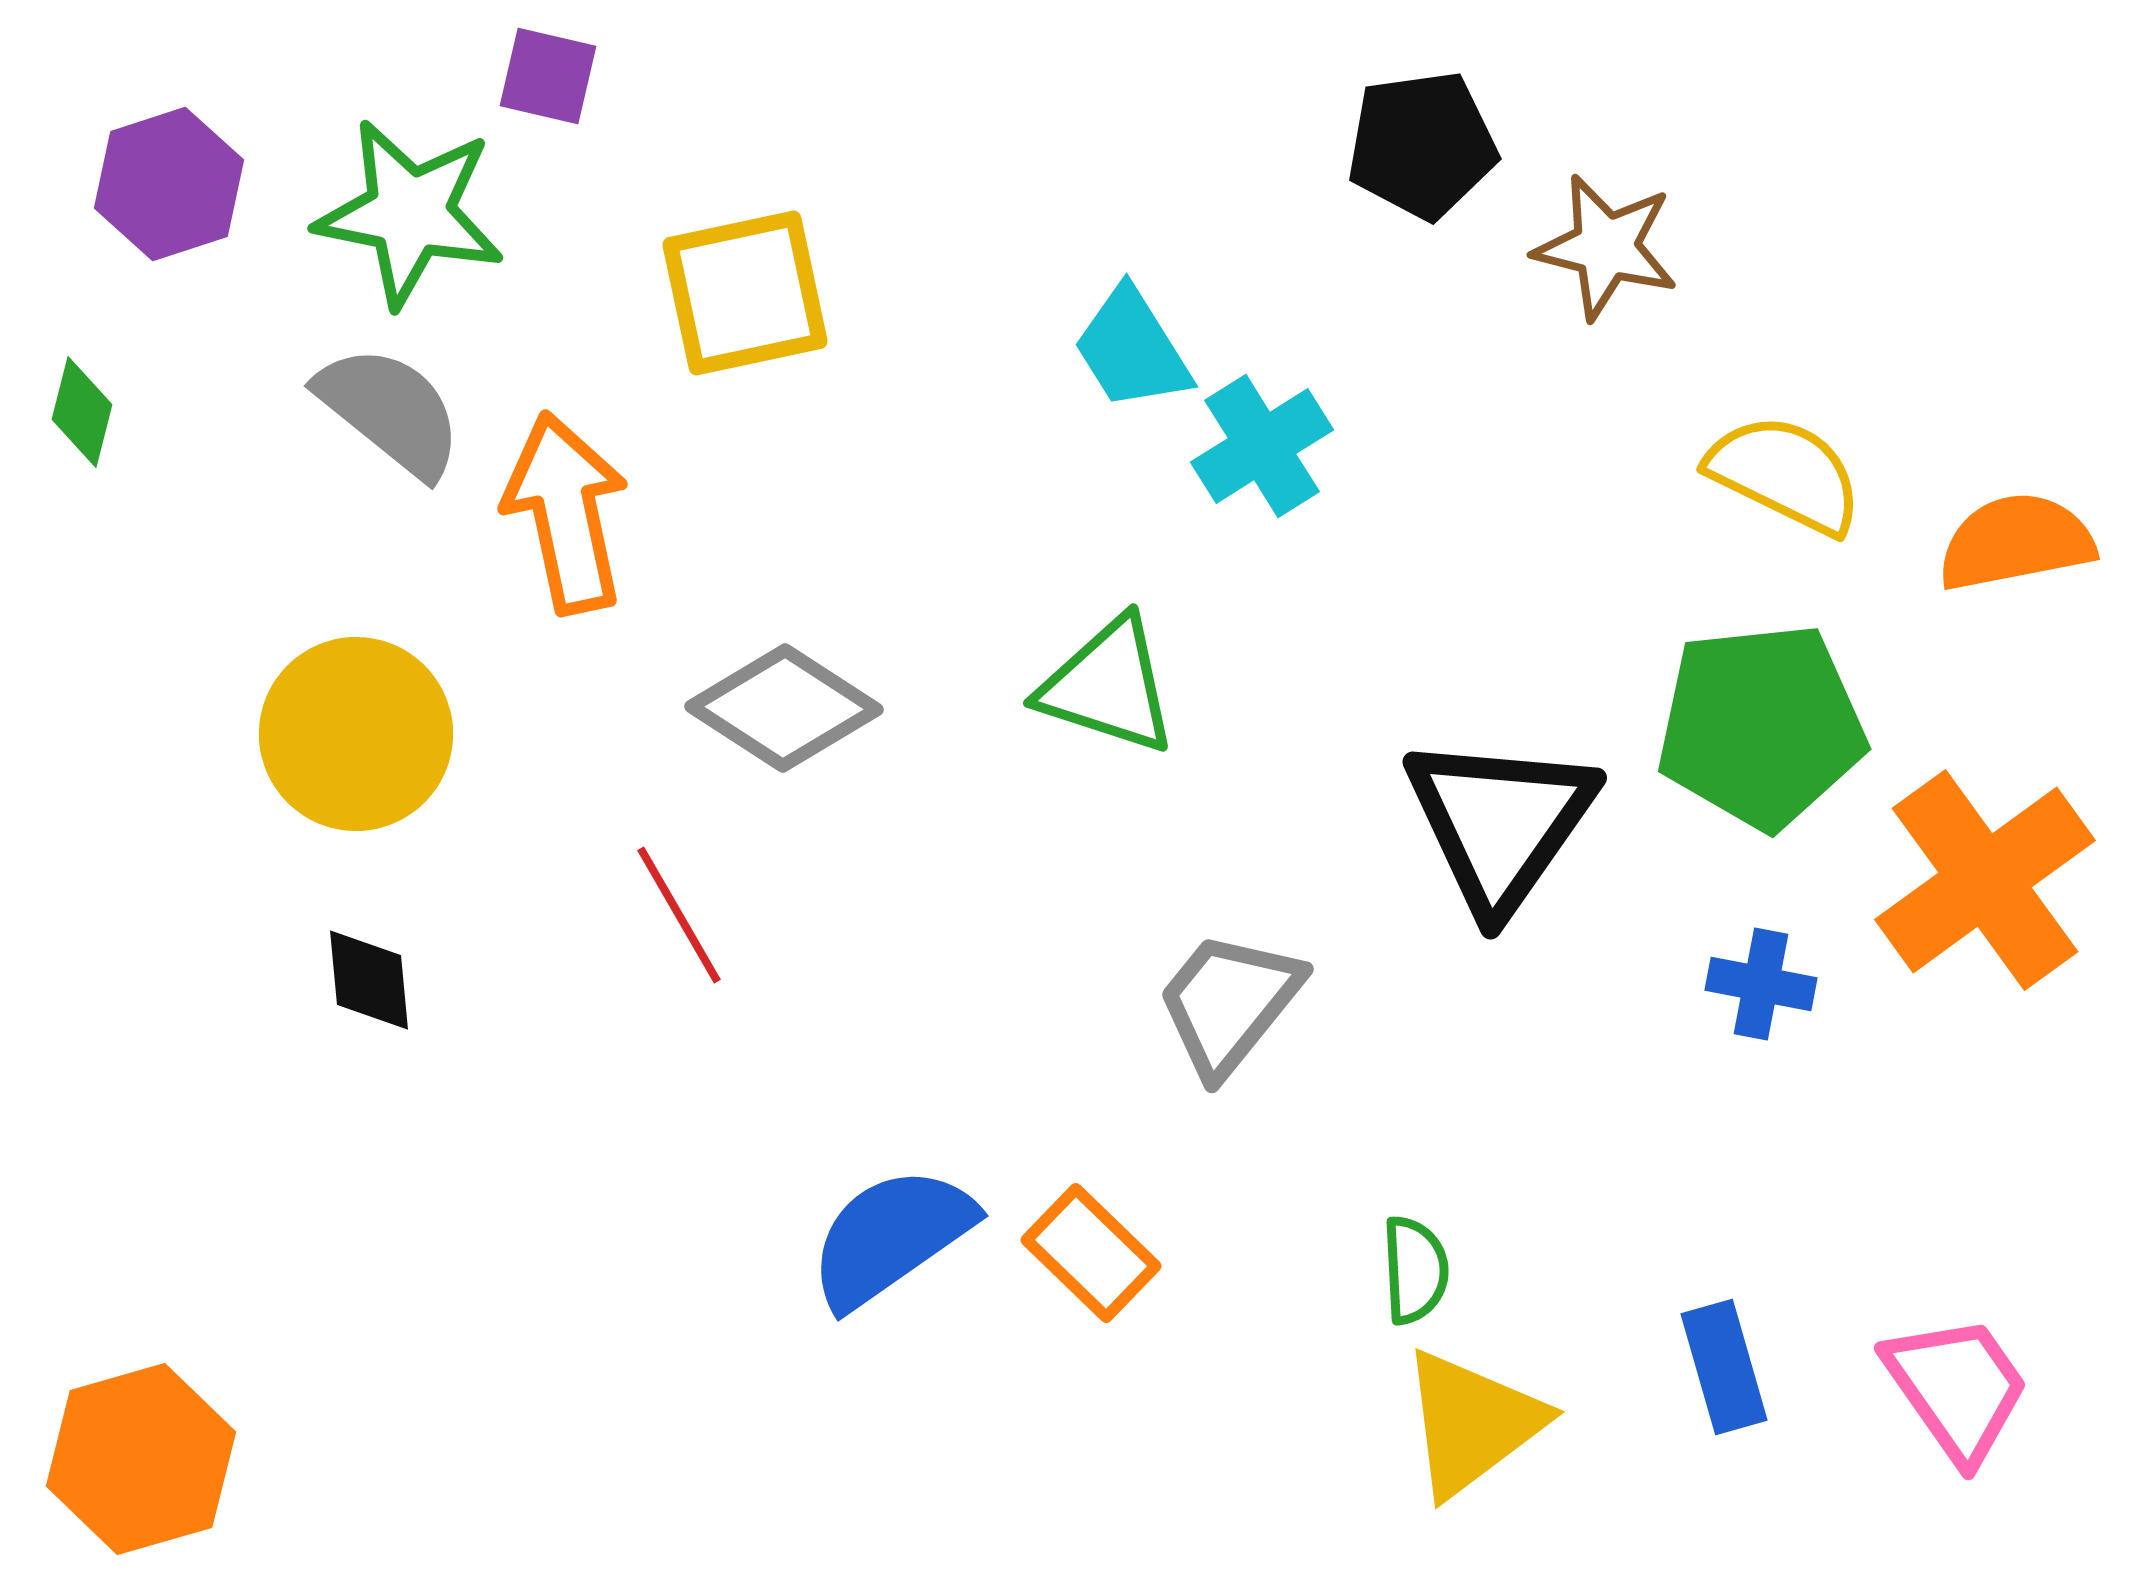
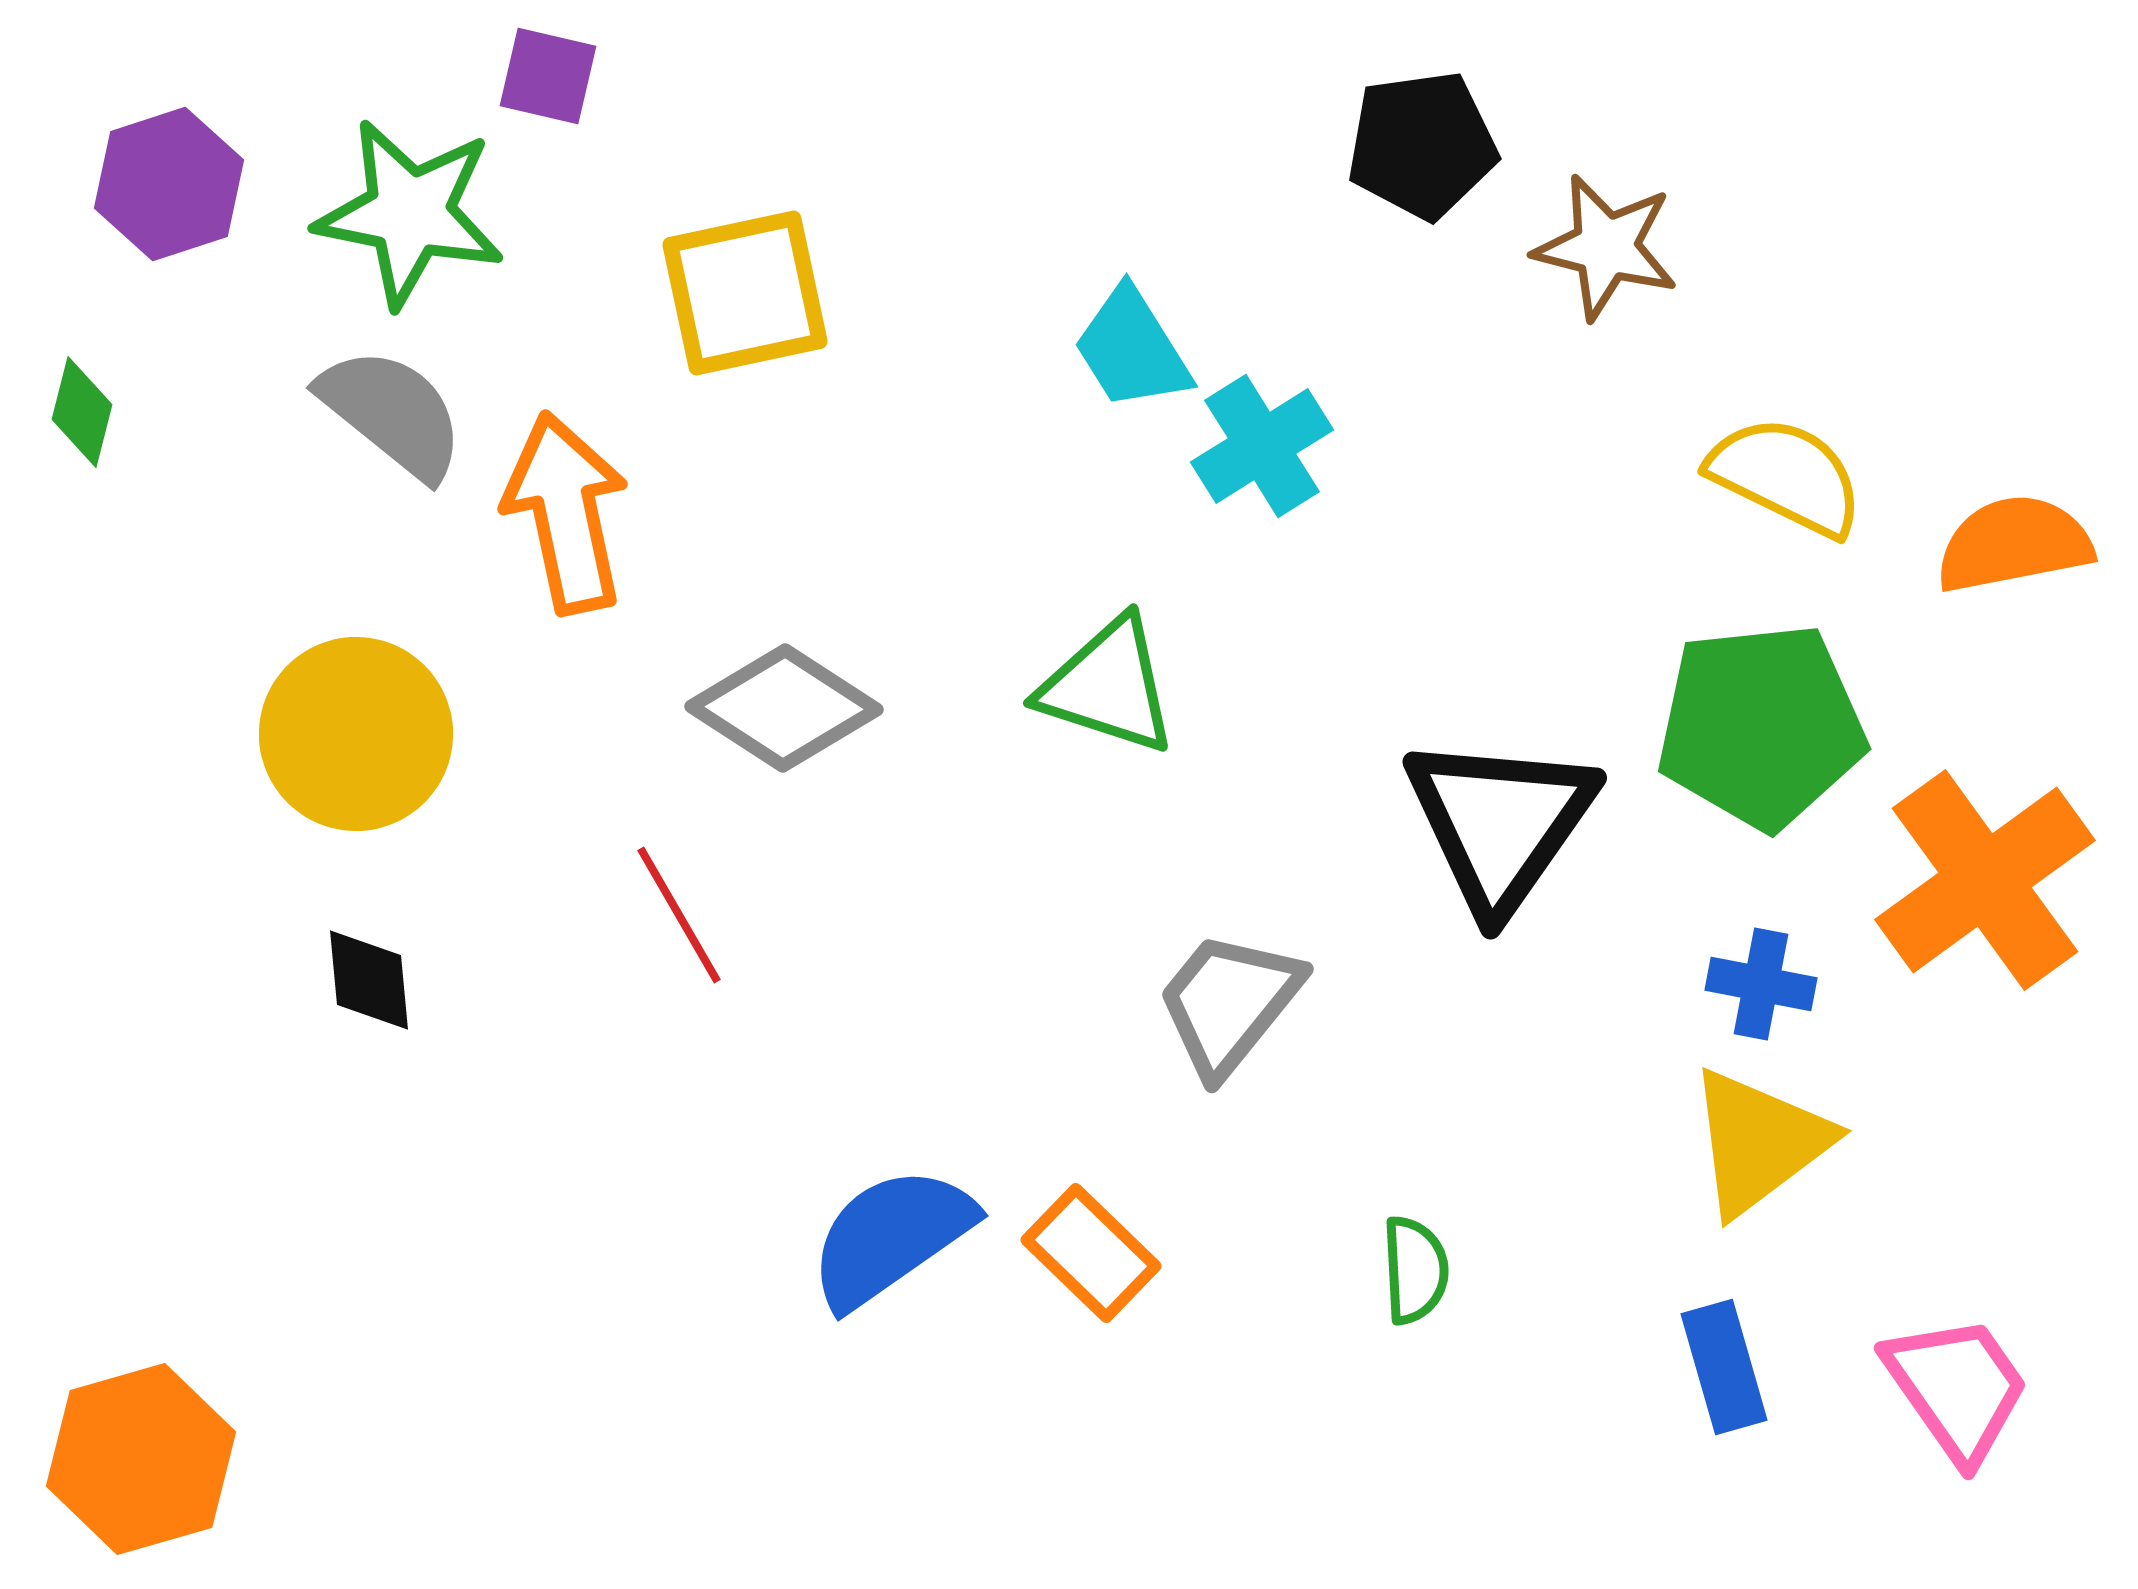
gray semicircle: moved 2 px right, 2 px down
yellow semicircle: moved 1 px right, 2 px down
orange semicircle: moved 2 px left, 2 px down
yellow triangle: moved 287 px right, 281 px up
